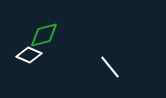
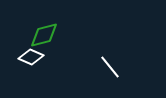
white diamond: moved 2 px right, 2 px down
